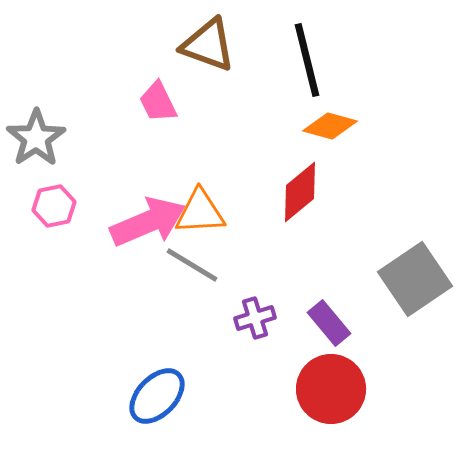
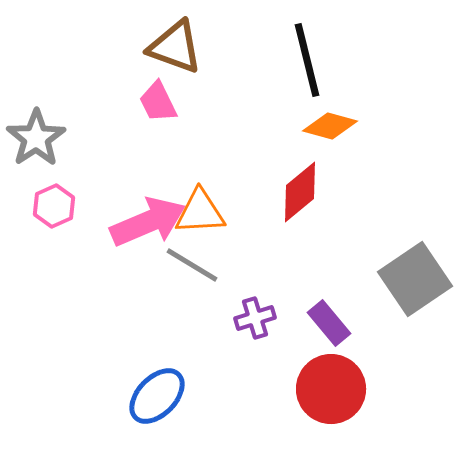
brown triangle: moved 33 px left, 2 px down
pink hexagon: rotated 12 degrees counterclockwise
